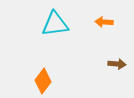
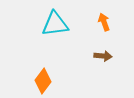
orange arrow: rotated 66 degrees clockwise
brown arrow: moved 14 px left, 8 px up
